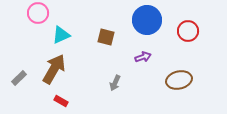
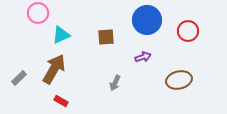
brown square: rotated 18 degrees counterclockwise
